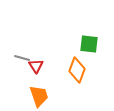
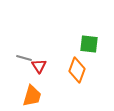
gray line: moved 2 px right
red triangle: moved 3 px right
orange trapezoid: moved 7 px left; rotated 35 degrees clockwise
